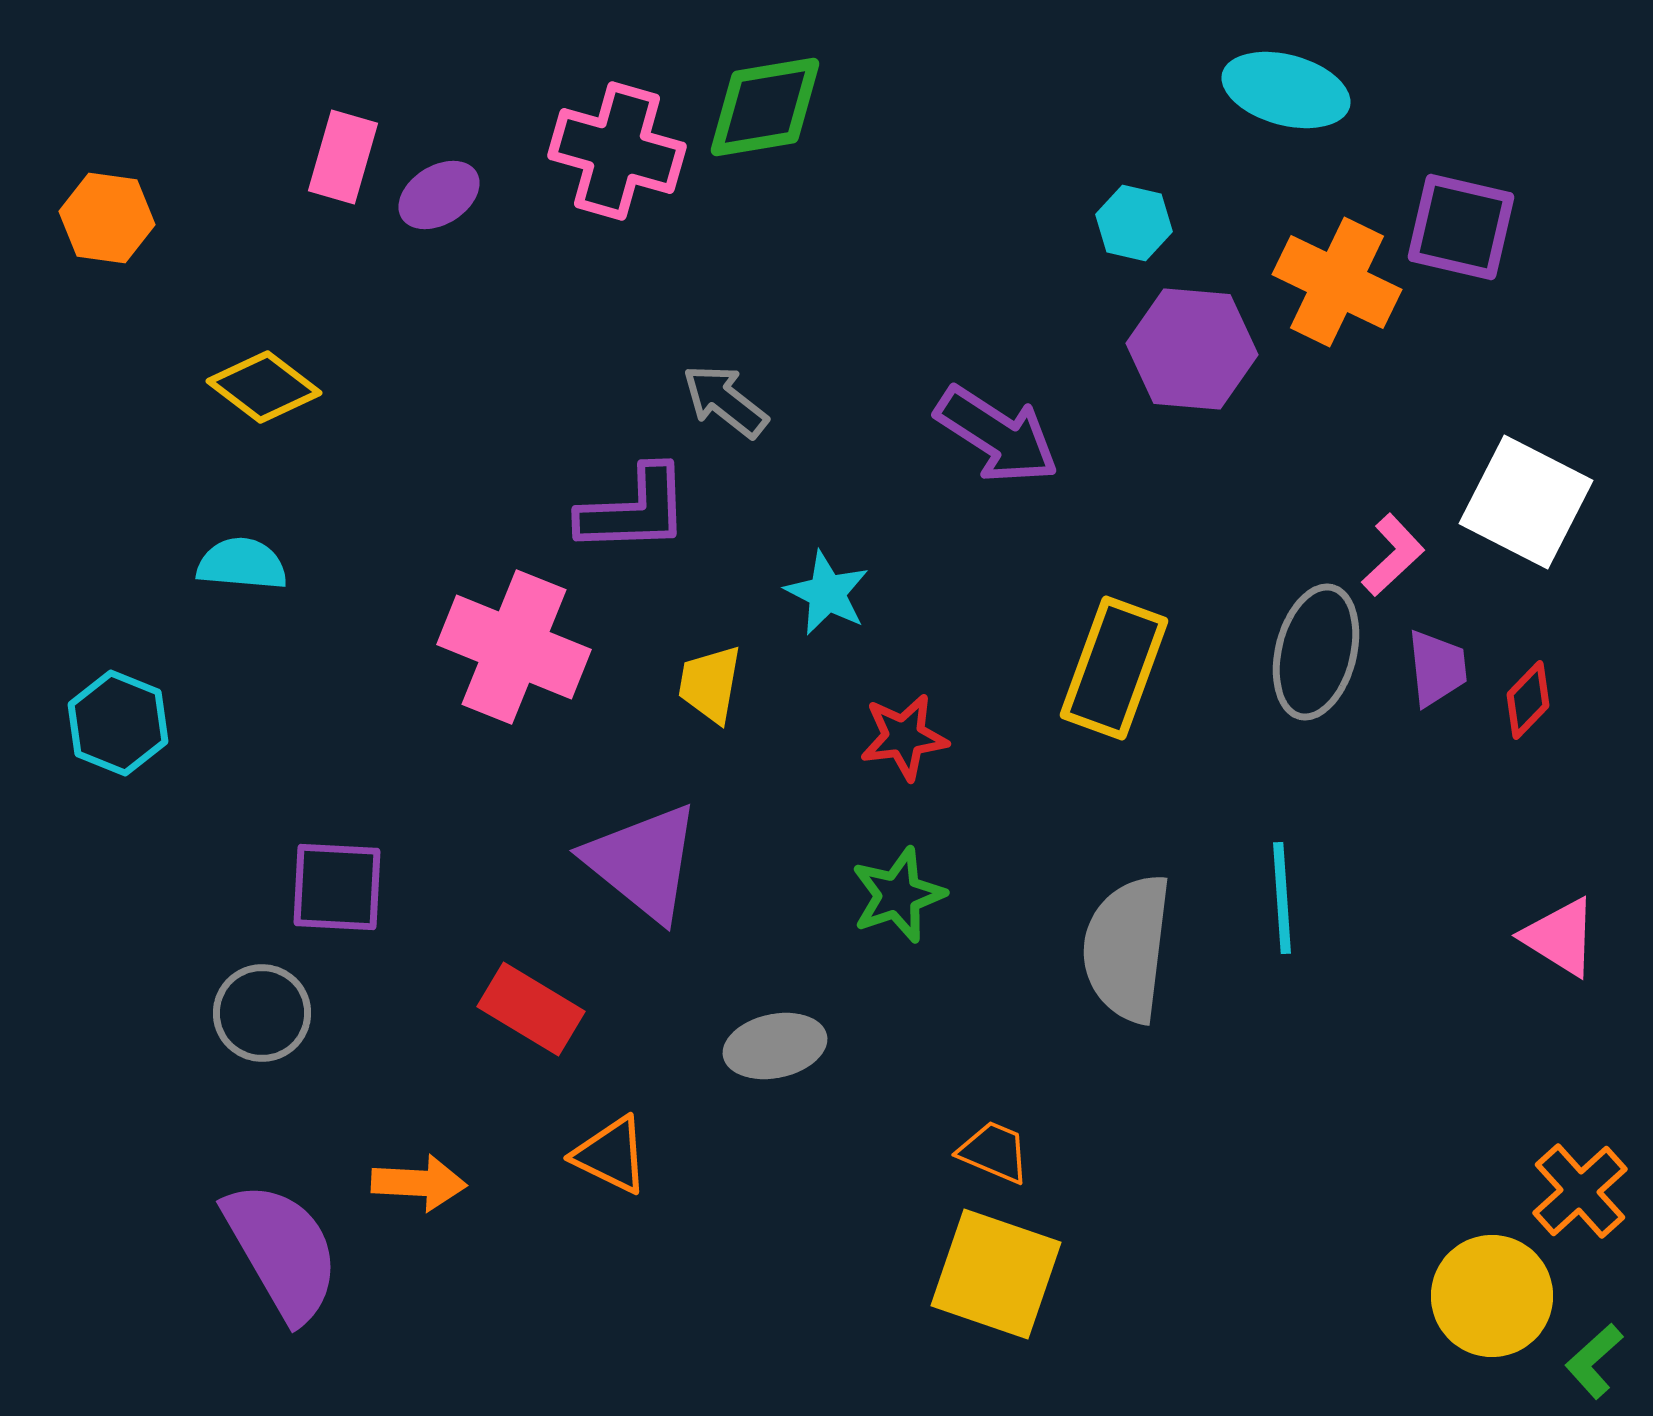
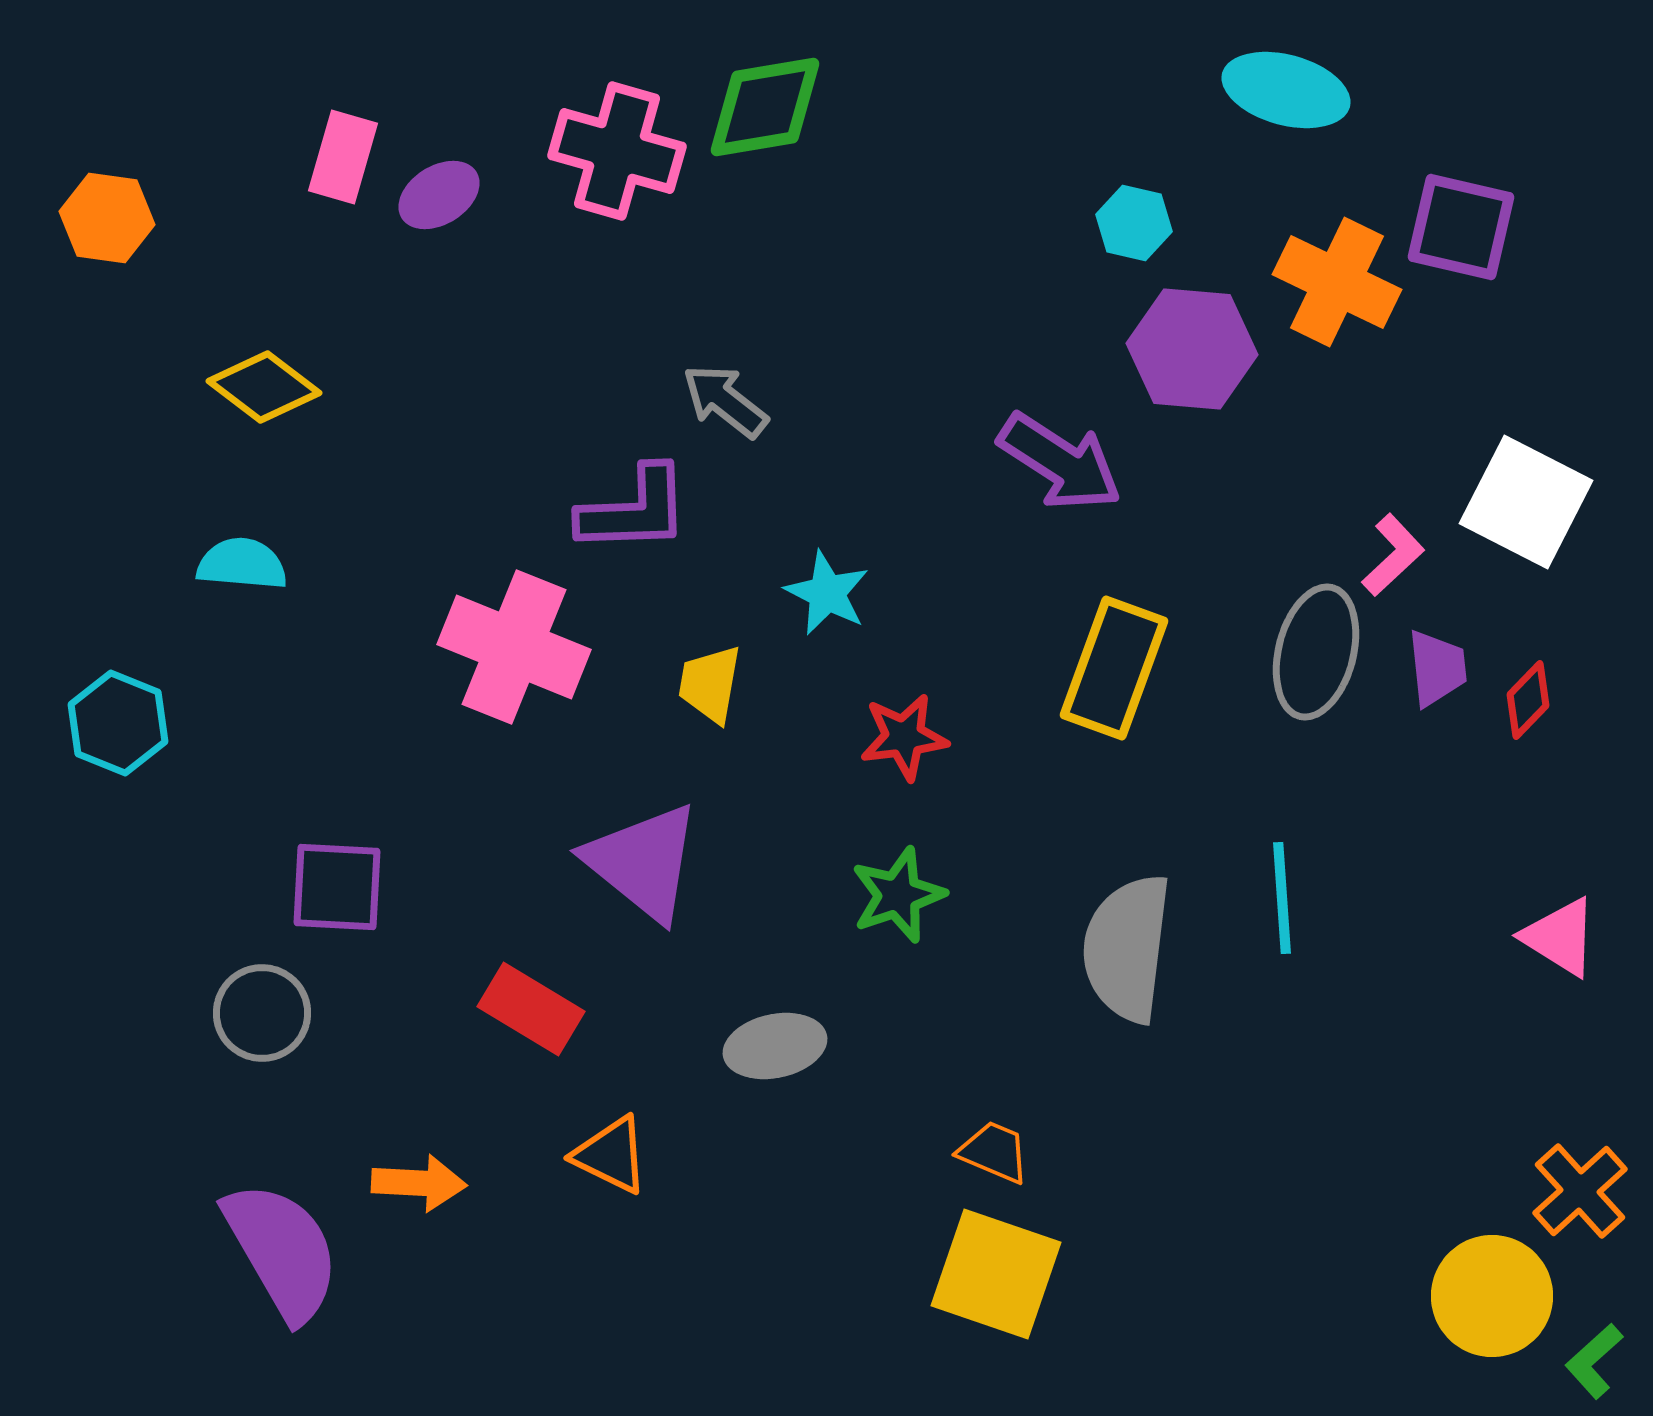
purple arrow at (997, 435): moved 63 px right, 27 px down
